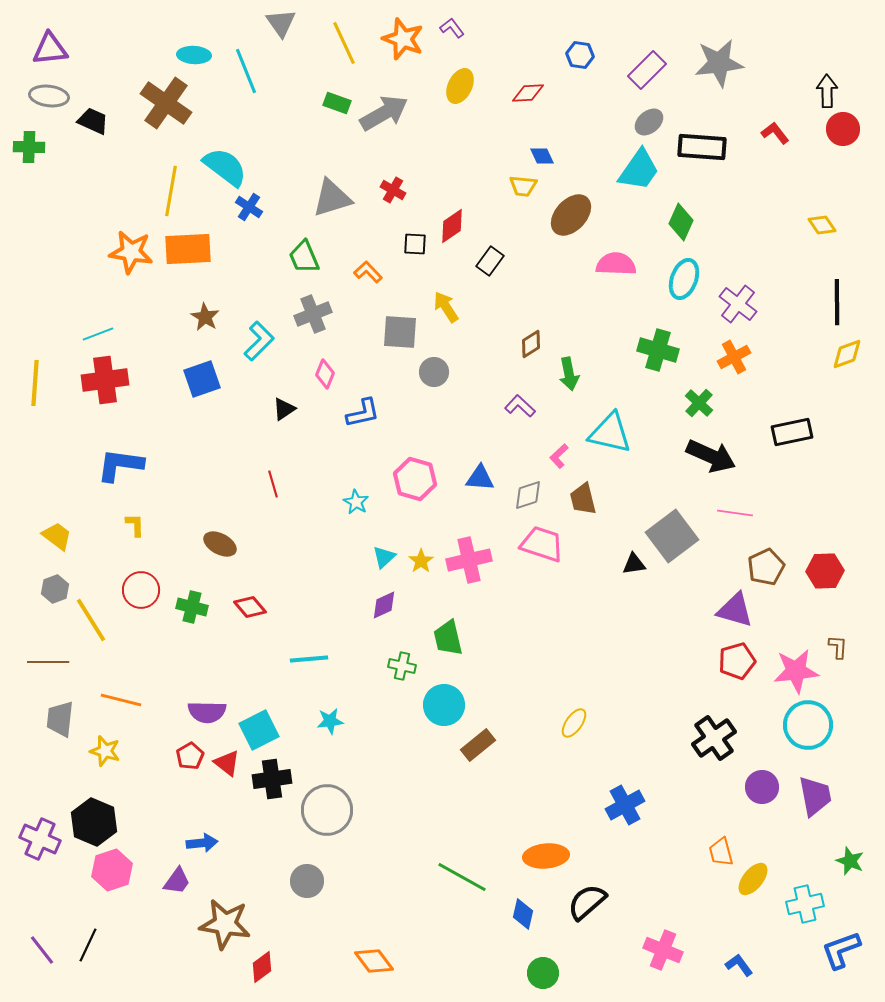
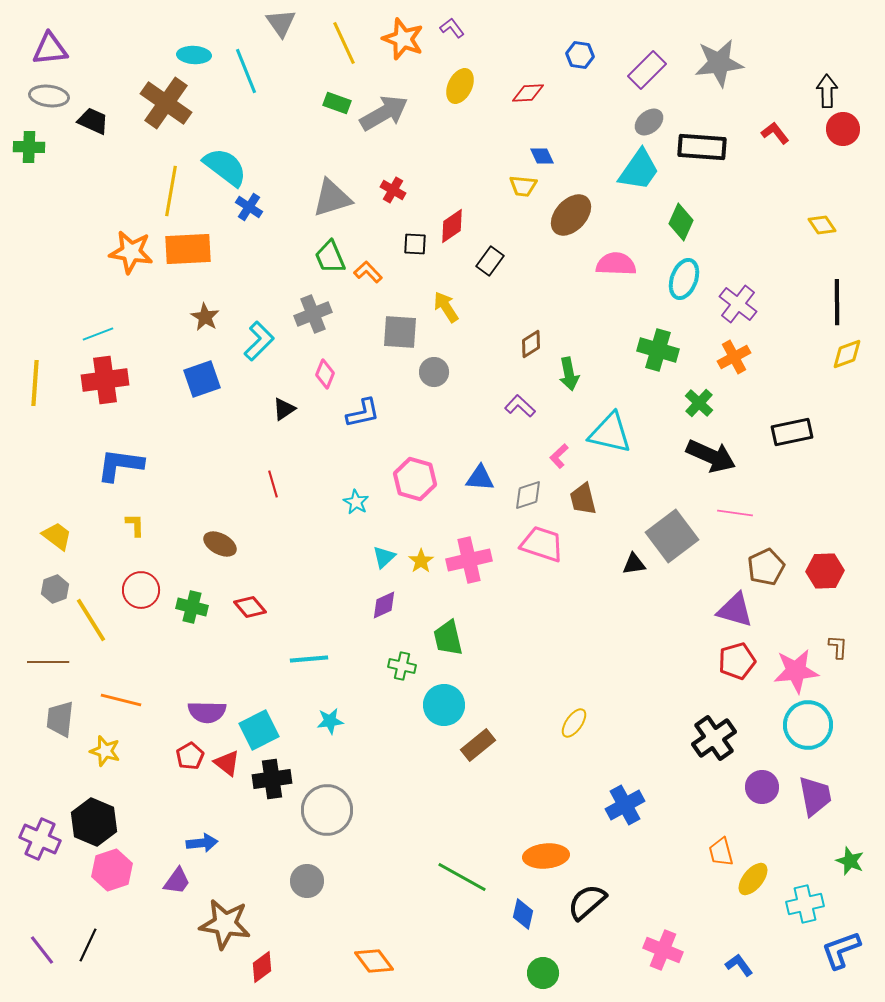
green trapezoid at (304, 257): moved 26 px right
